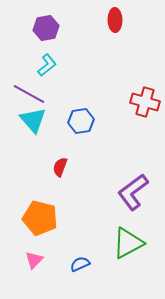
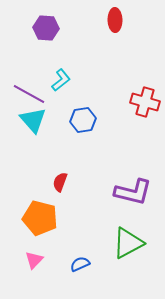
purple hexagon: rotated 15 degrees clockwise
cyan L-shape: moved 14 px right, 15 px down
blue hexagon: moved 2 px right, 1 px up
red semicircle: moved 15 px down
purple L-shape: rotated 129 degrees counterclockwise
